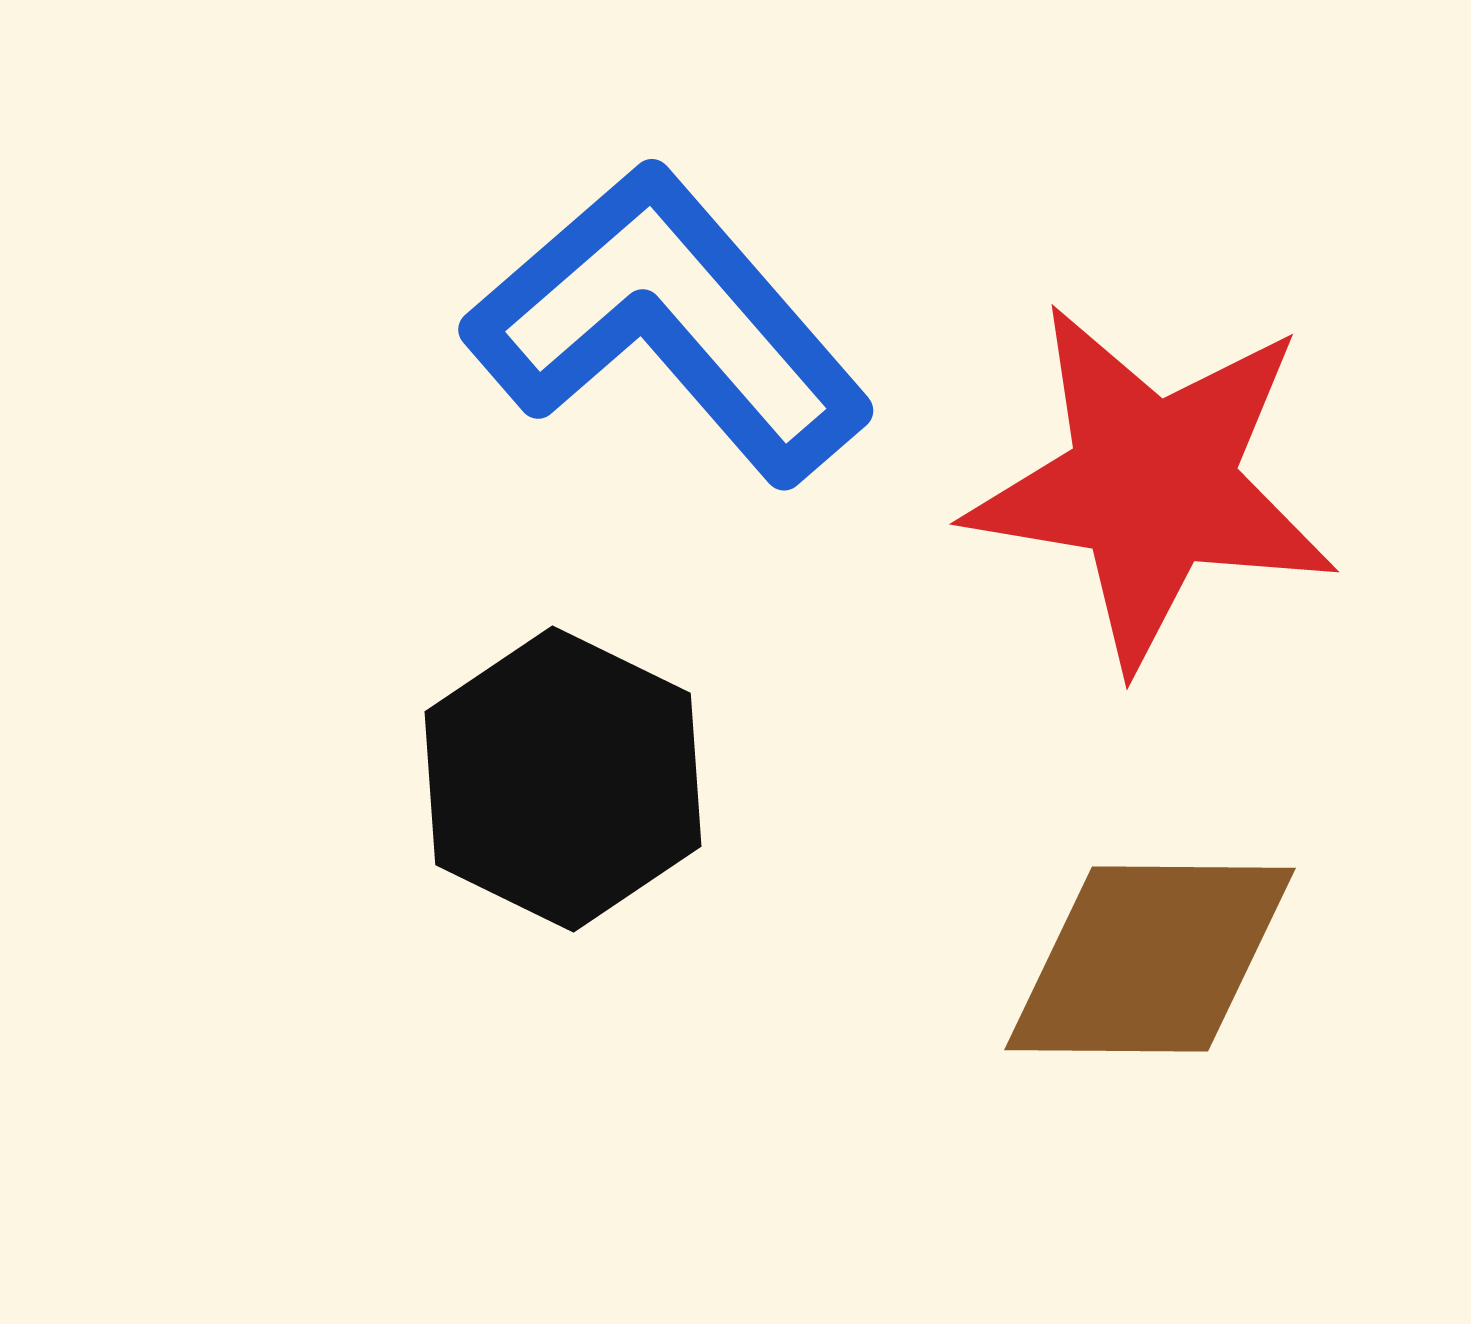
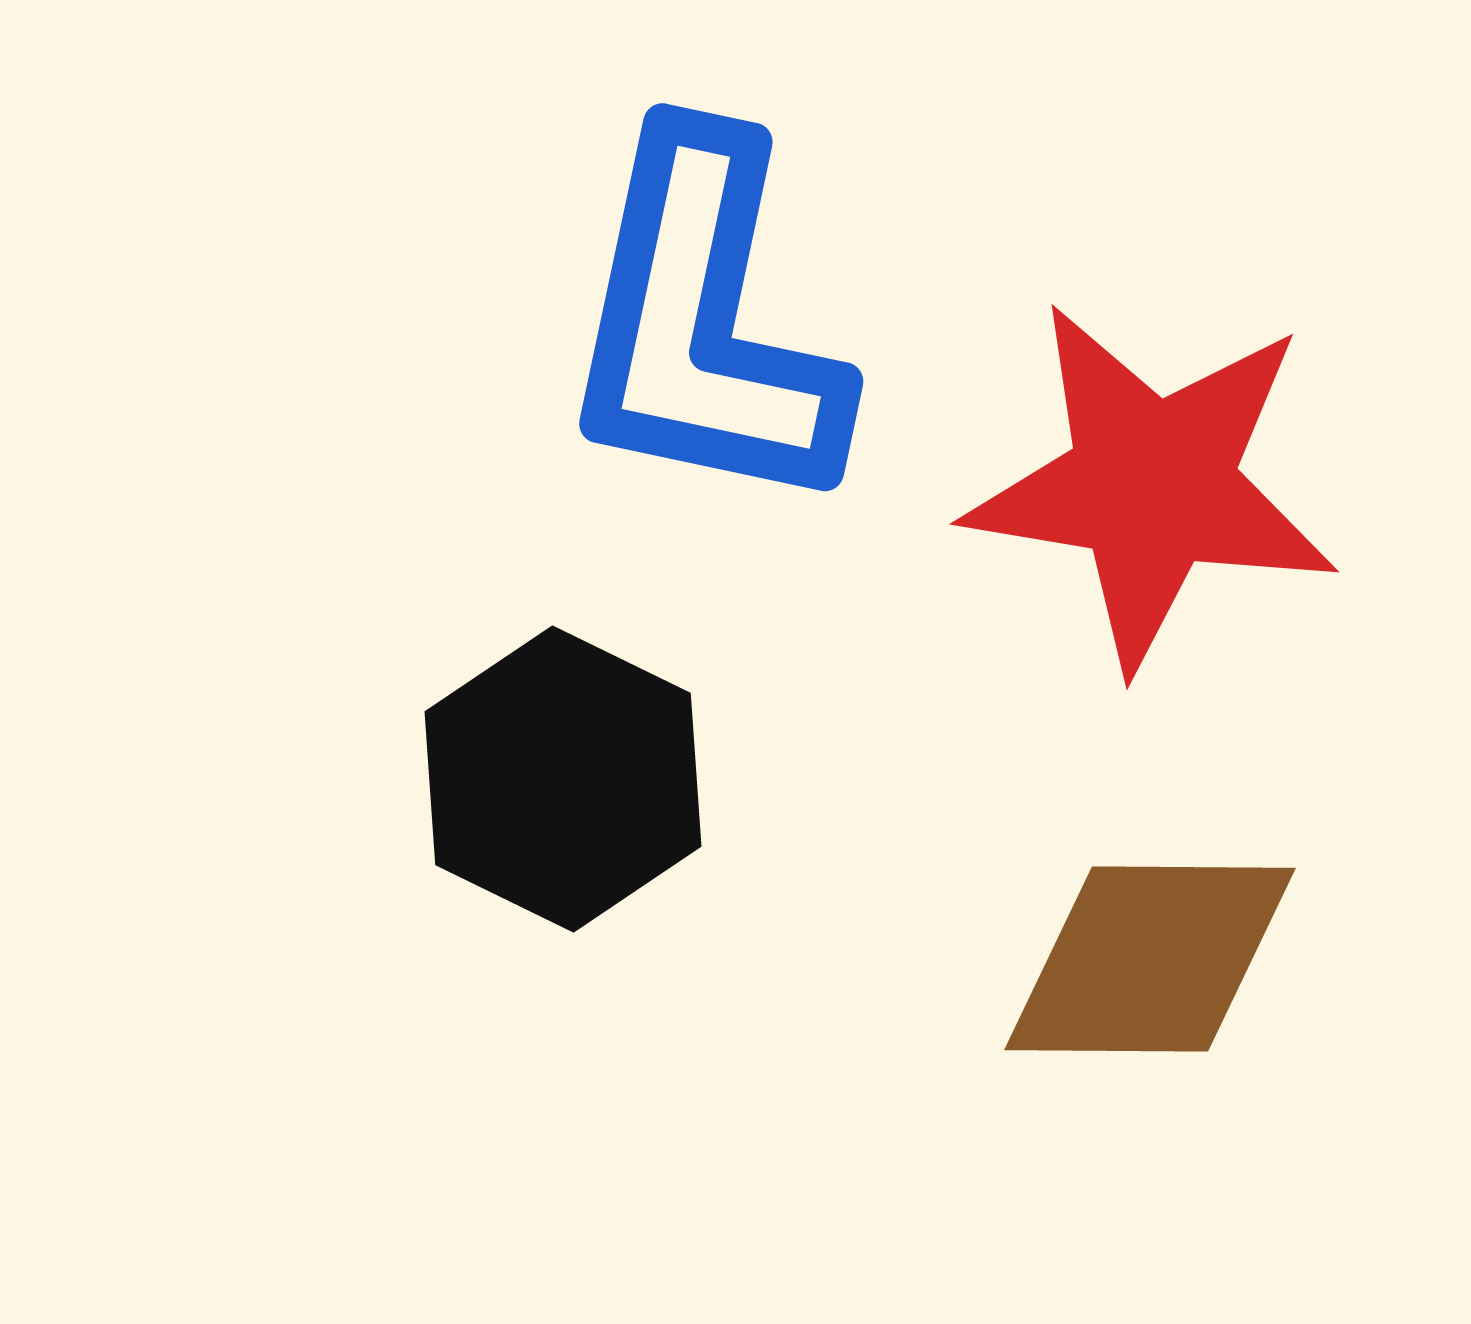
blue L-shape: moved 35 px right; rotated 127 degrees counterclockwise
